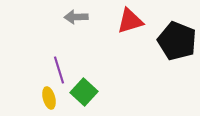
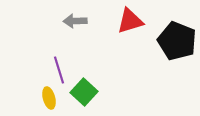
gray arrow: moved 1 px left, 4 px down
